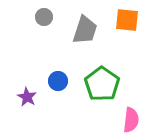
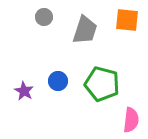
green pentagon: rotated 20 degrees counterclockwise
purple star: moved 3 px left, 6 px up
